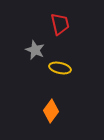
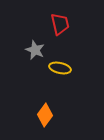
orange diamond: moved 6 px left, 4 px down
